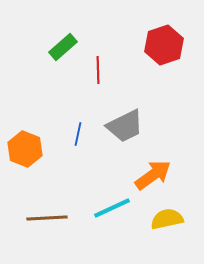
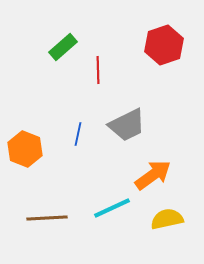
gray trapezoid: moved 2 px right, 1 px up
